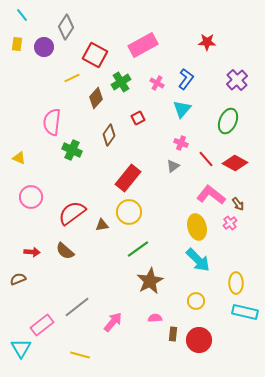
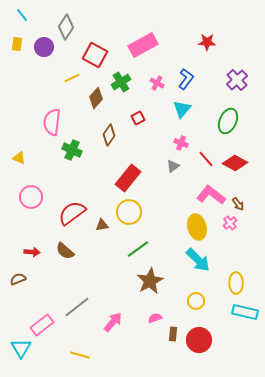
pink semicircle at (155, 318): rotated 16 degrees counterclockwise
